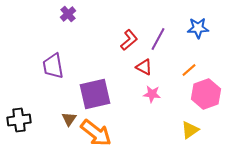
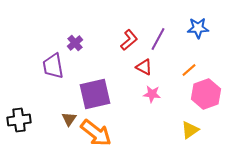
purple cross: moved 7 px right, 29 px down
